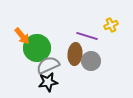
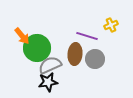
gray circle: moved 4 px right, 2 px up
gray semicircle: moved 2 px right
